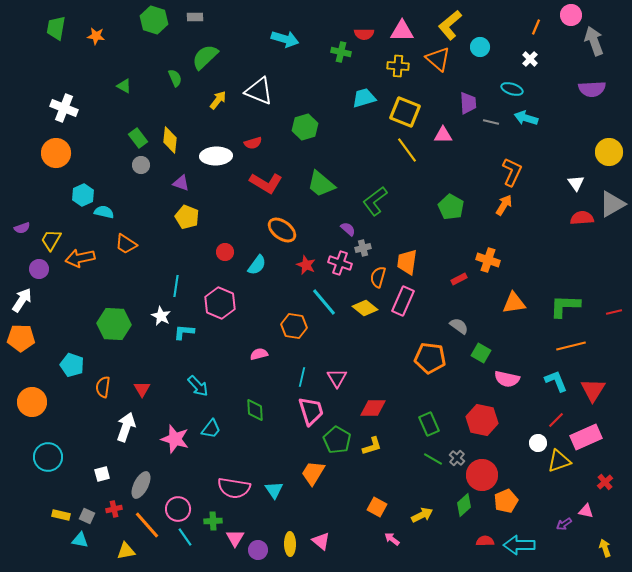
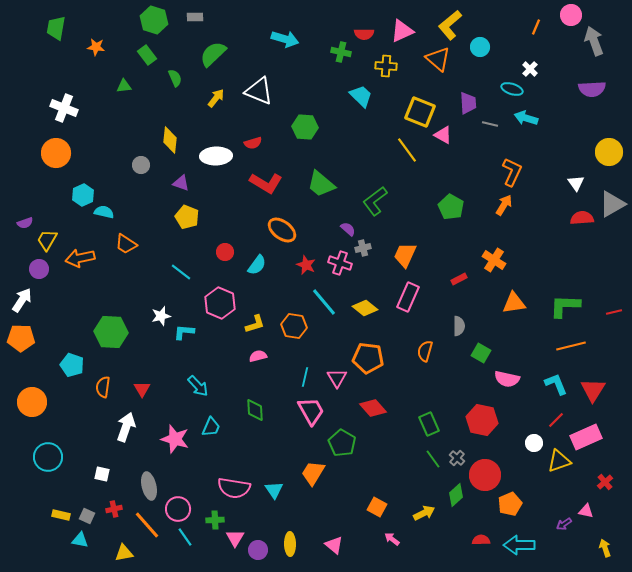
pink triangle at (402, 31): rotated 25 degrees counterclockwise
orange star at (96, 36): moved 11 px down
green semicircle at (205, 57): moved 8 px right, 3 px up
white cross at (530, 59): moved 10 px down
yellow cross at (398, 66): moved 12 px left
green triangle at (124, 86): rotated 35 degrees counterclockwise
cyan trapezoid at (364, 98): moved 3 px left, 2 px up; rotated 60 degrees clockwise
yellow arrow at (218, 100): moved 2 px left, 2 px up
yellow square at (405, 112): moved 15 px right
gray line at (491, 122): moved 1 px left, 2 px down
green hexagon at (305, 127): rotated 20 degrees clockwise
pink triangle at (443, 135): rotated 30 degrees clockwise
green rectangle at (138, 138): moved 9 px right, 83 px up
purple semicircle at (22, 228): moved 3 px right, 5 px up
yellow trapezoid at (51, 240): moved 4 px left
orange cross at (488, 260): moved 6 px right; rotated 15 degrees clockwise
orange trapezoid at (407, 262): moved 2 px left, 7 px up; rotated 16 degrees clockwise
orange semicircle at (378, 277): moved 47 px right, 74 px down
cyan line at (176, 286): moved 5 px right, 14 px up; rotated 60 degrees counterclockwise
pink rectangle at (403, 301): moved 5 px right, 4 px up
white star at (161, 316): rotated 30 degrees clockwise
green hexagon at (114, 324): moved 3 px left, 8 px down
gray semicircle at (459, 326): rotated 54 degrees clockwise
pink semicircle at (259, 354): moved 1 px left, 2 px down
orange pentagon at (430, 358): moved 62 px left
cyan line at (302, 377): moved 3 px right
cyan L-shape at (556, 381): moved 3 px down
red diamond at (373, 408): rotated 48 degrees clockwise
pink trapezoid at (311, 411): rotated 12 degrees counterclockwise
cyan trapezoid at (211, 429): moved 2 px up; rotated 15 degrees counterclockwise
green pentagon at (337, 440): moved 5 px right, 3 px down
white circle at (538, 443): moved 4 px left
yellow L-shape at (372, 446): moved 117 px left, 122 px up
green line at (433, 459): rotated 24 degrees clockwise
white square at (102, 474): rotated 28 degrees clockwise
red circle at (482, 475): moved 3 px right
gray ellipse at (141, 485): moved 8 px right, 1 px down; rotated 40 degrees counterclockwise
orange pentagon at (506, 501): moved 4 px right, 3 px down
green diamond at (464, 505): moved 8 px left, 10 px up
yellow arrow at (422, 515): moved 2 px right, 2 px up
green cross at (213, 521): moved 2 px right, 1 px up
pink triangle at (321, 541): moved 13 px right, 4 px down
red semicircle at (485, 541): moved 4 px left, 1 px up
yellow triangle at (126, 551): moved 2 px left, 2 px down
